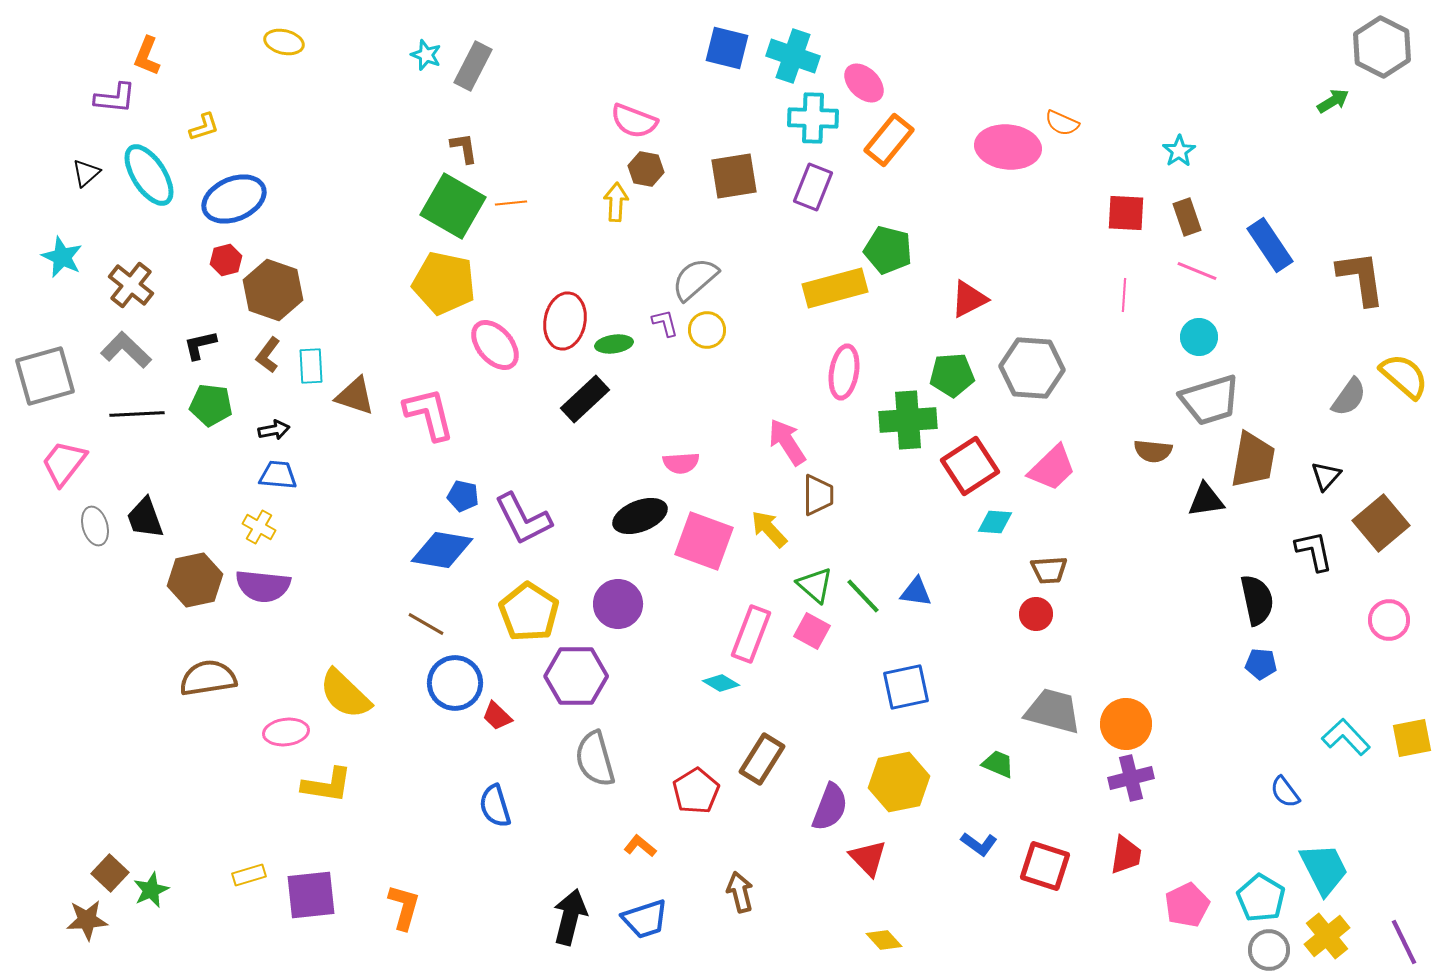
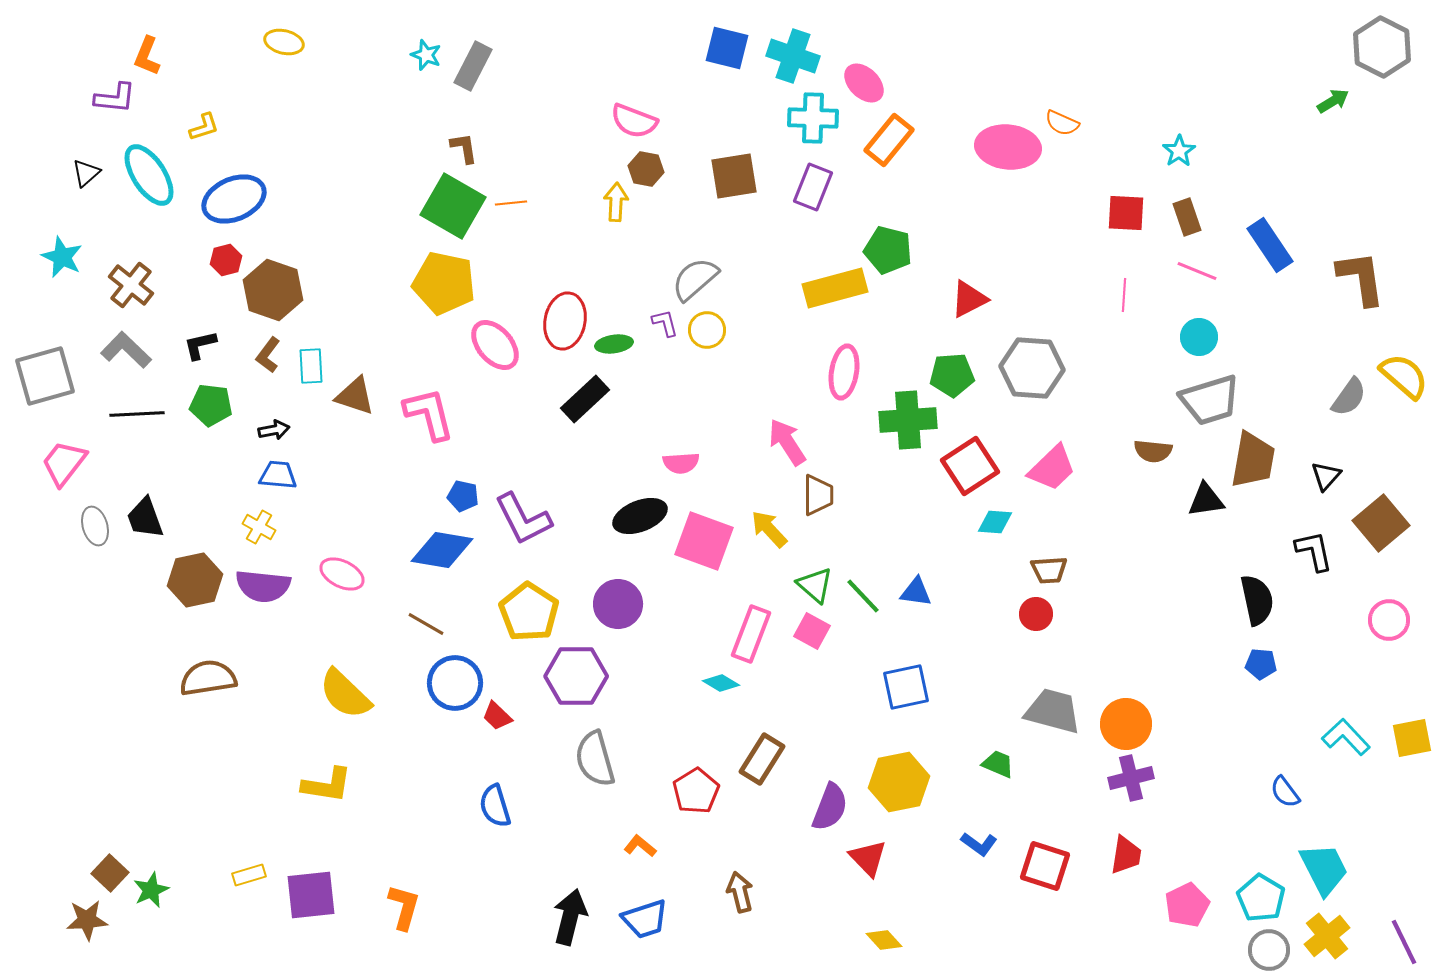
pink ellipse at (286, 732): moved 56 px right, 158 px up; rotated 33 degrees clockwise
